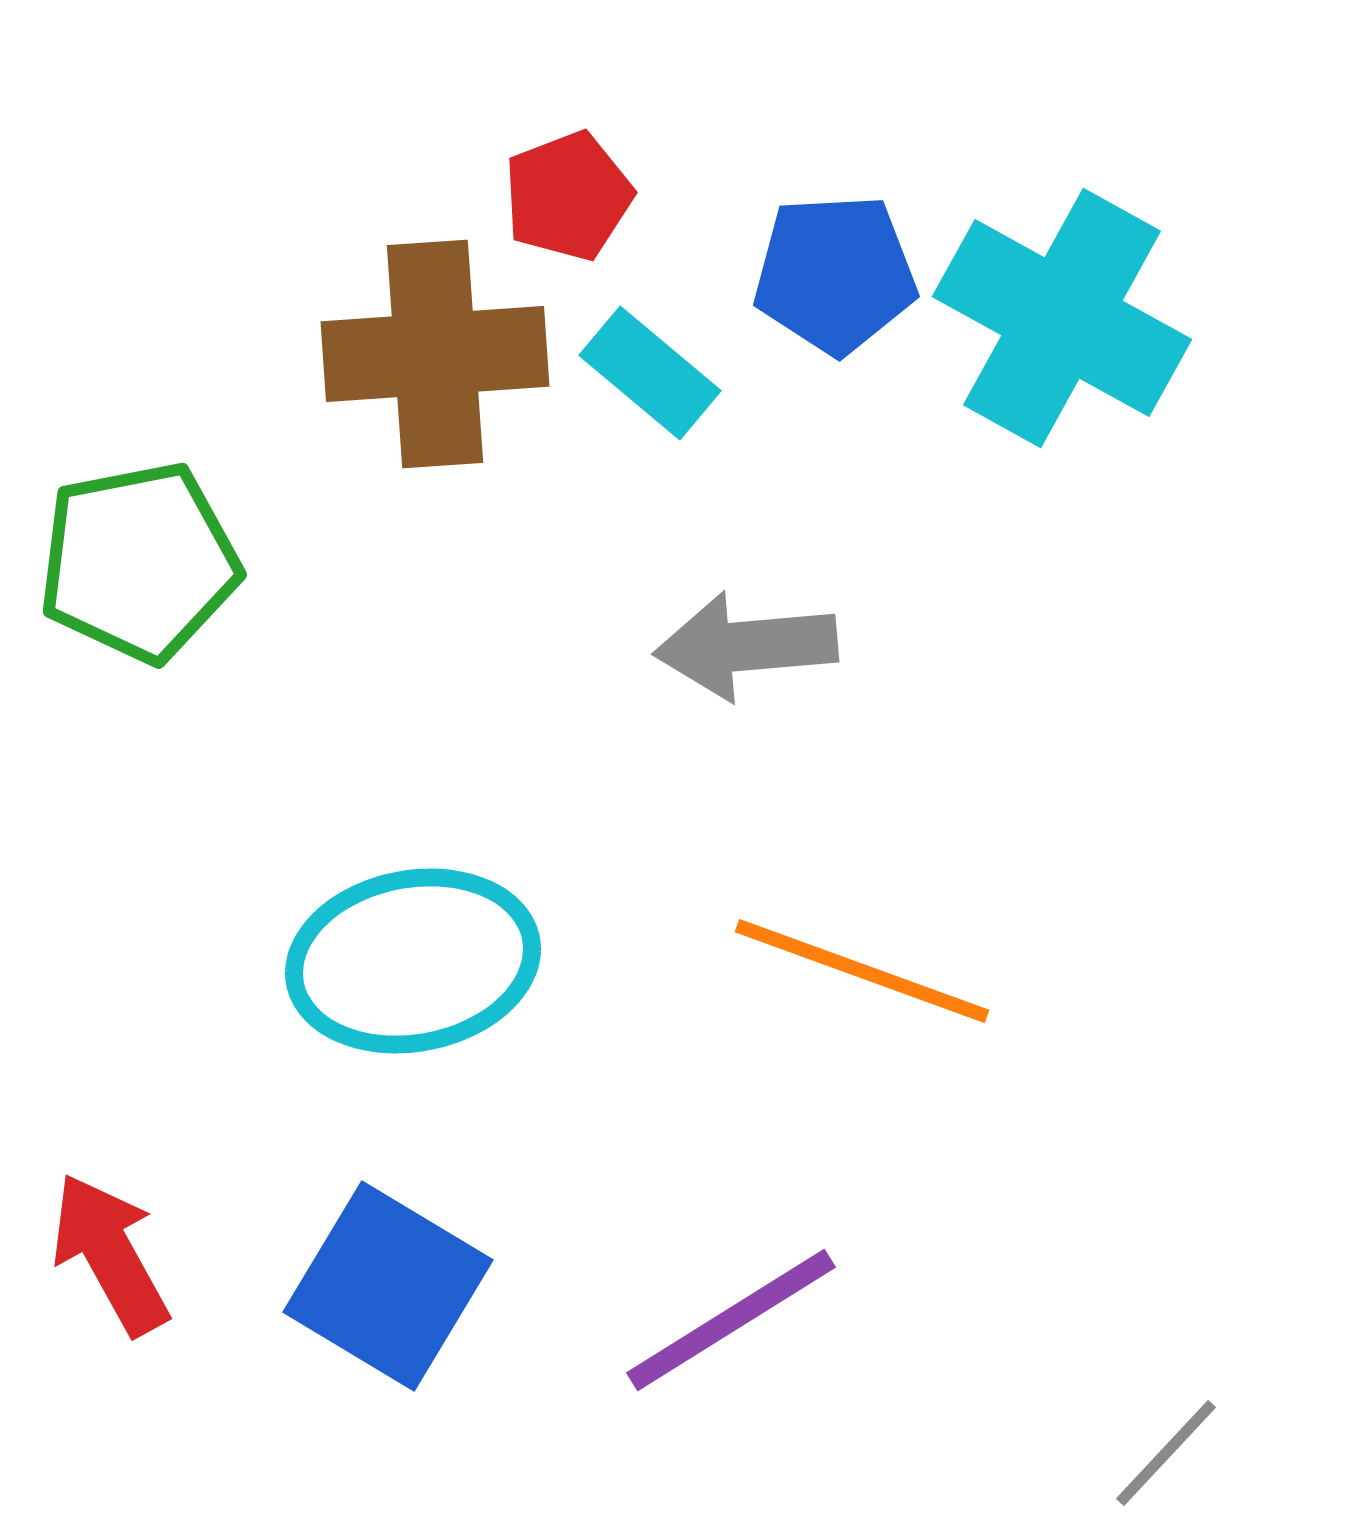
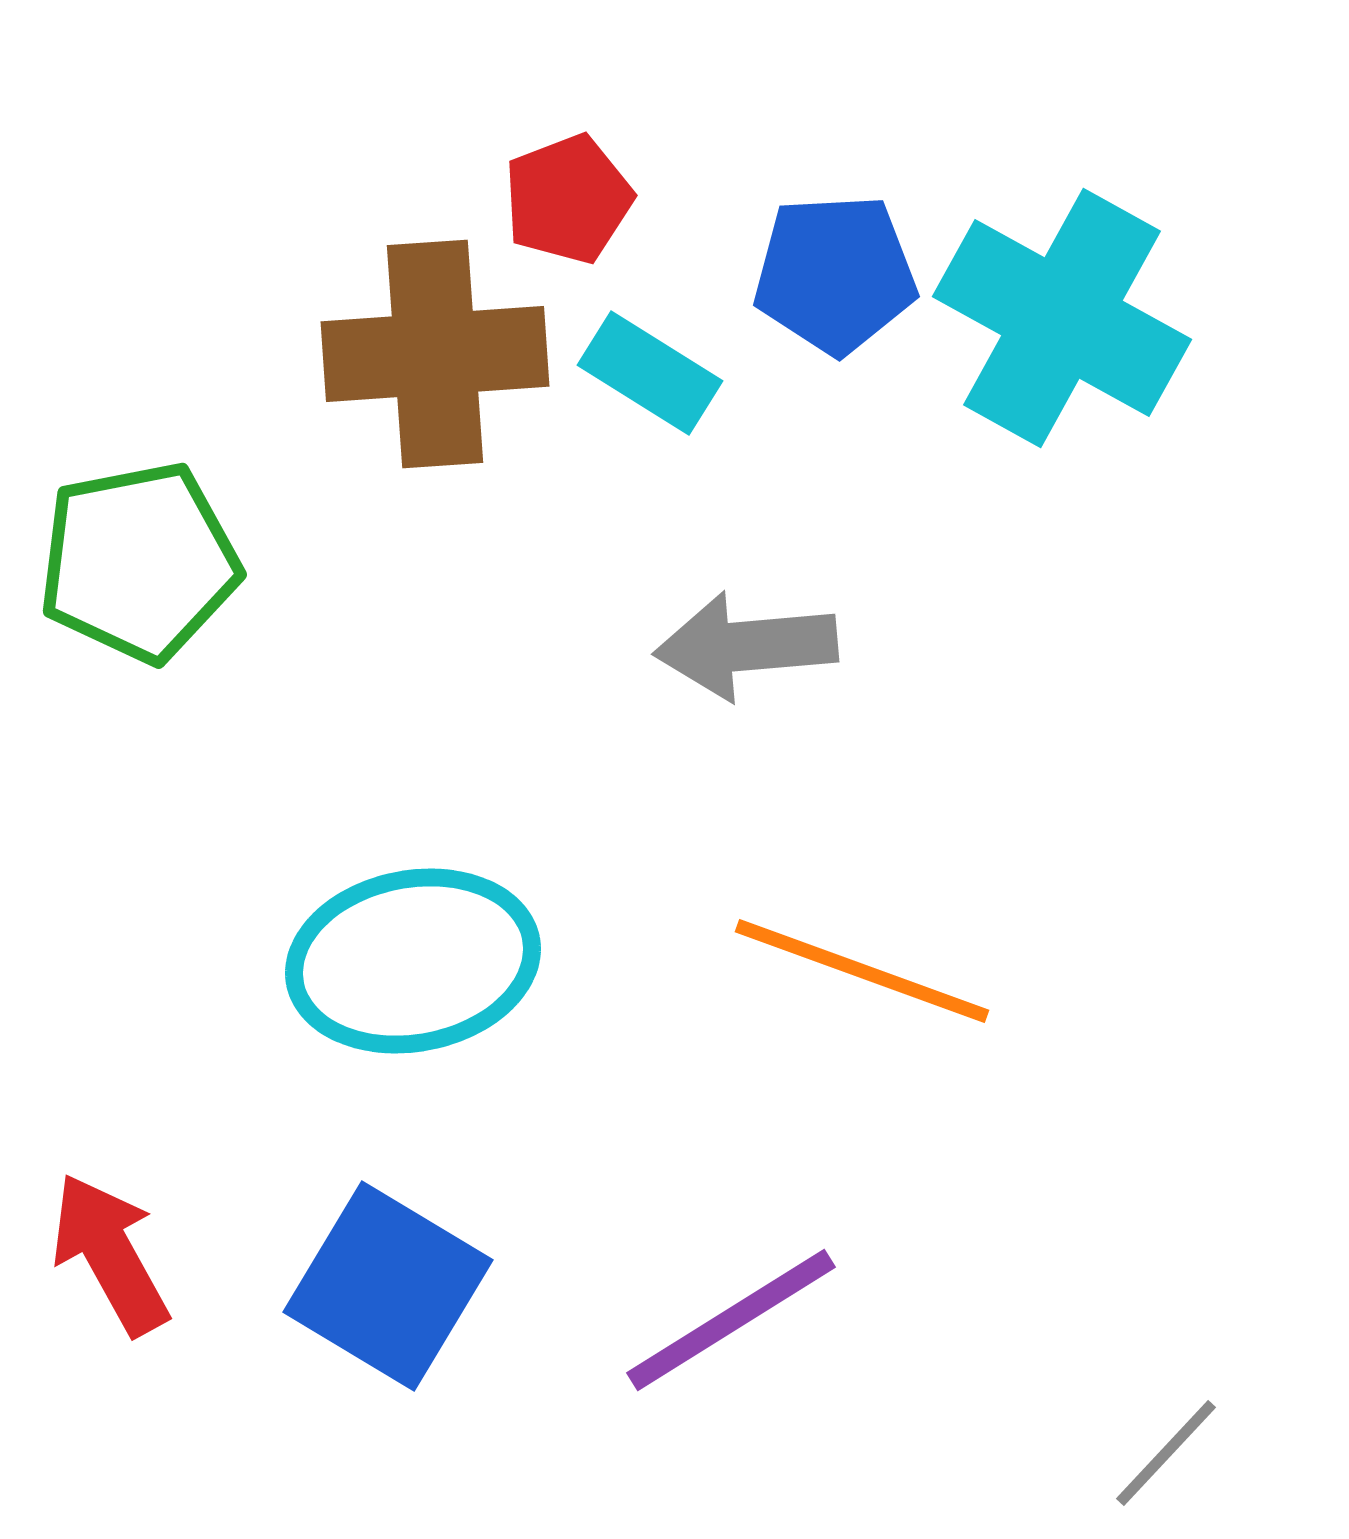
red pentagon: moved 3 px down
cyan rectangle: rotated 8 degrees counterclockwise
